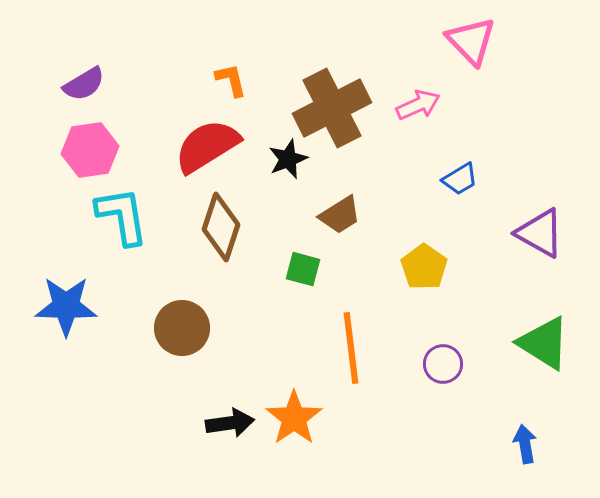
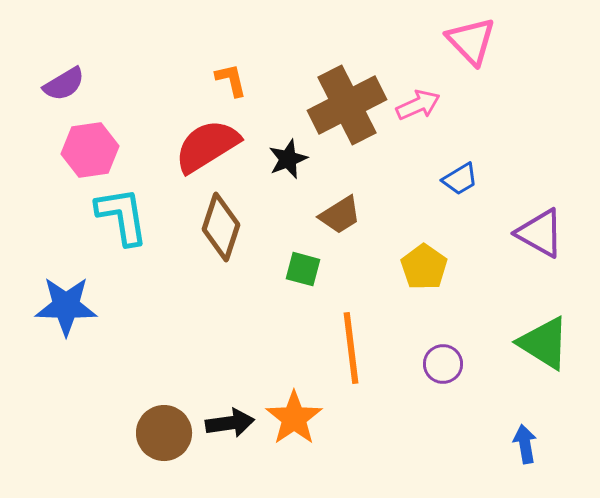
purple semicircle: moved 20 px left
brown cross: moved 15 px right, 3 px up
brown circle: moved 18 px left, 105 px down
